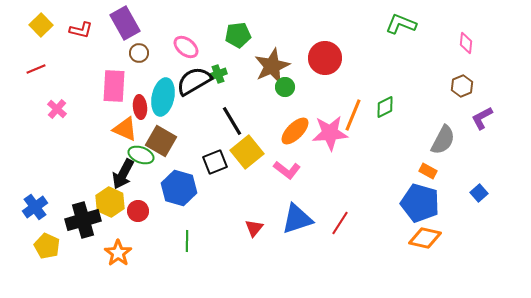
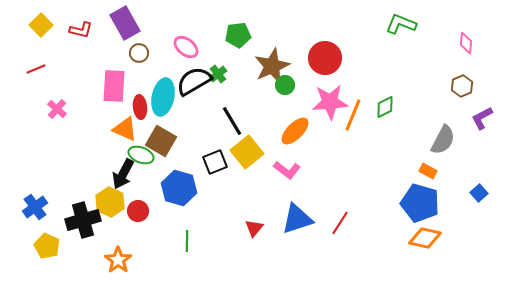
green cross at (218, 74): rotated 18 degrees counterclockwise
green circle at (285, 87): moved 2 px up
pink star at (330, 133): moved 31 px up
orange star at (118, 253): moved 7 px down
